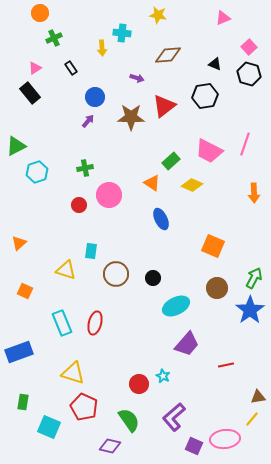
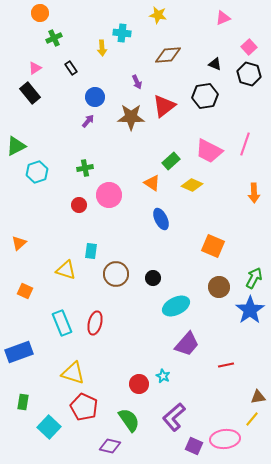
purple arrow at (137, 78): moved 4 px down; rotated 48 degrees clockwise
brown circle at (217, 288): moved 2 px right, 1 px up
cyan square at (49, 427): rotated 20 degrees clockwise
